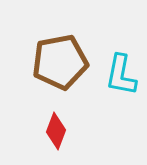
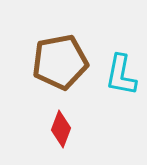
red diamond: moved 5 px right, 2 px up
